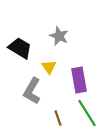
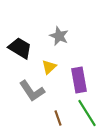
yellow triangle: rotated 21 degrees clockwise
gray L-shape: rotated 64 degrees counterclockwise
